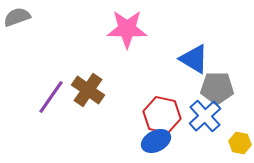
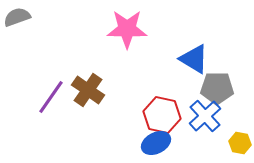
blue ellipse: moved 2 px down
